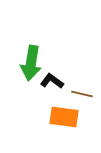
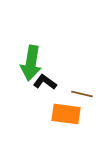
black L-shape: moved 7 px left, 1 px down
orange rectangle: moved 2 px right, 3 px up
